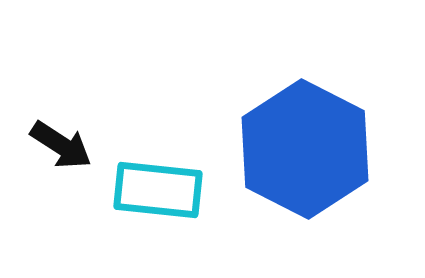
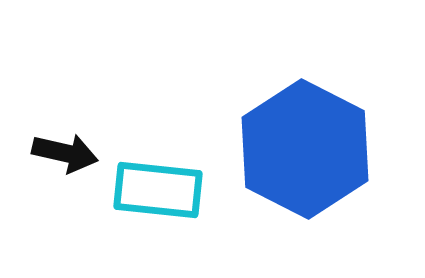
black arrow: moved 4 px right, 8 px down; rotated 20 degrees counterclockwise
